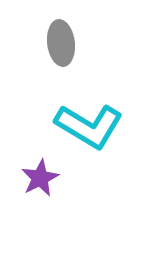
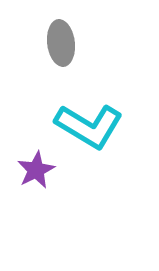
purple star: moved 4 px left, 8 px up
